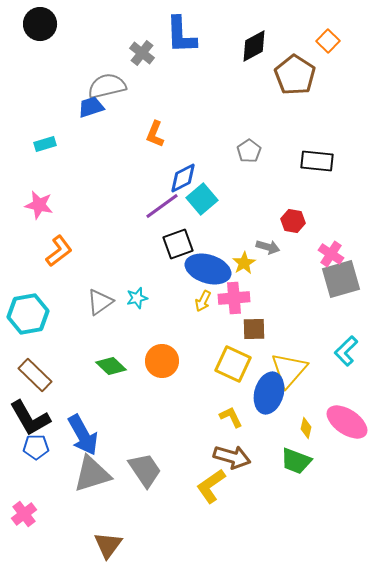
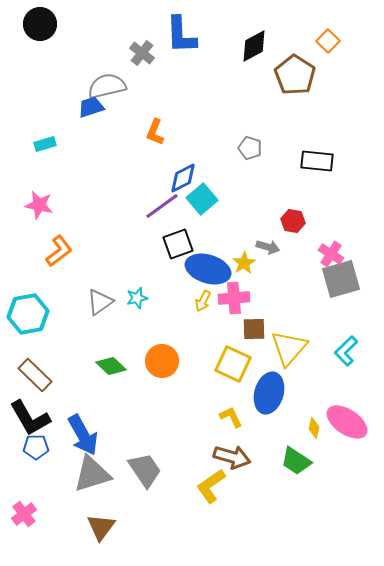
orange L-shape at (155, 134): moved 2 px up
gray pentagon at (249, 151): moved 1 px right, 3 px up; rotated 20 degrees counterclockwise
yellow triangle at (289, 370): moved 22 px up
yellow diamond at (306, 428): moved 8 px right
green trapezoid at (296, 461): rotated 12 degrees clockwise
brown triangle at (108, 545): moved 7 px left, 18 px up
